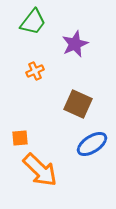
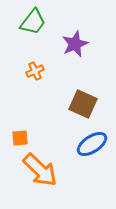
brown square: moved 5 px right
